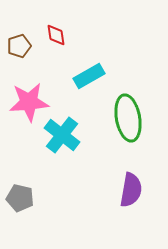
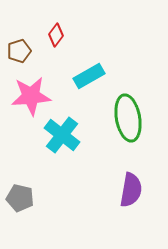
red diamond: rotated 45 degrees clockwise
brown pentagon: moved 5 px down
pink star: moved 2 px right, 6 px up
